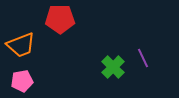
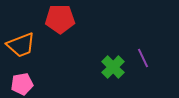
pink pentagon: moved 3 px down
